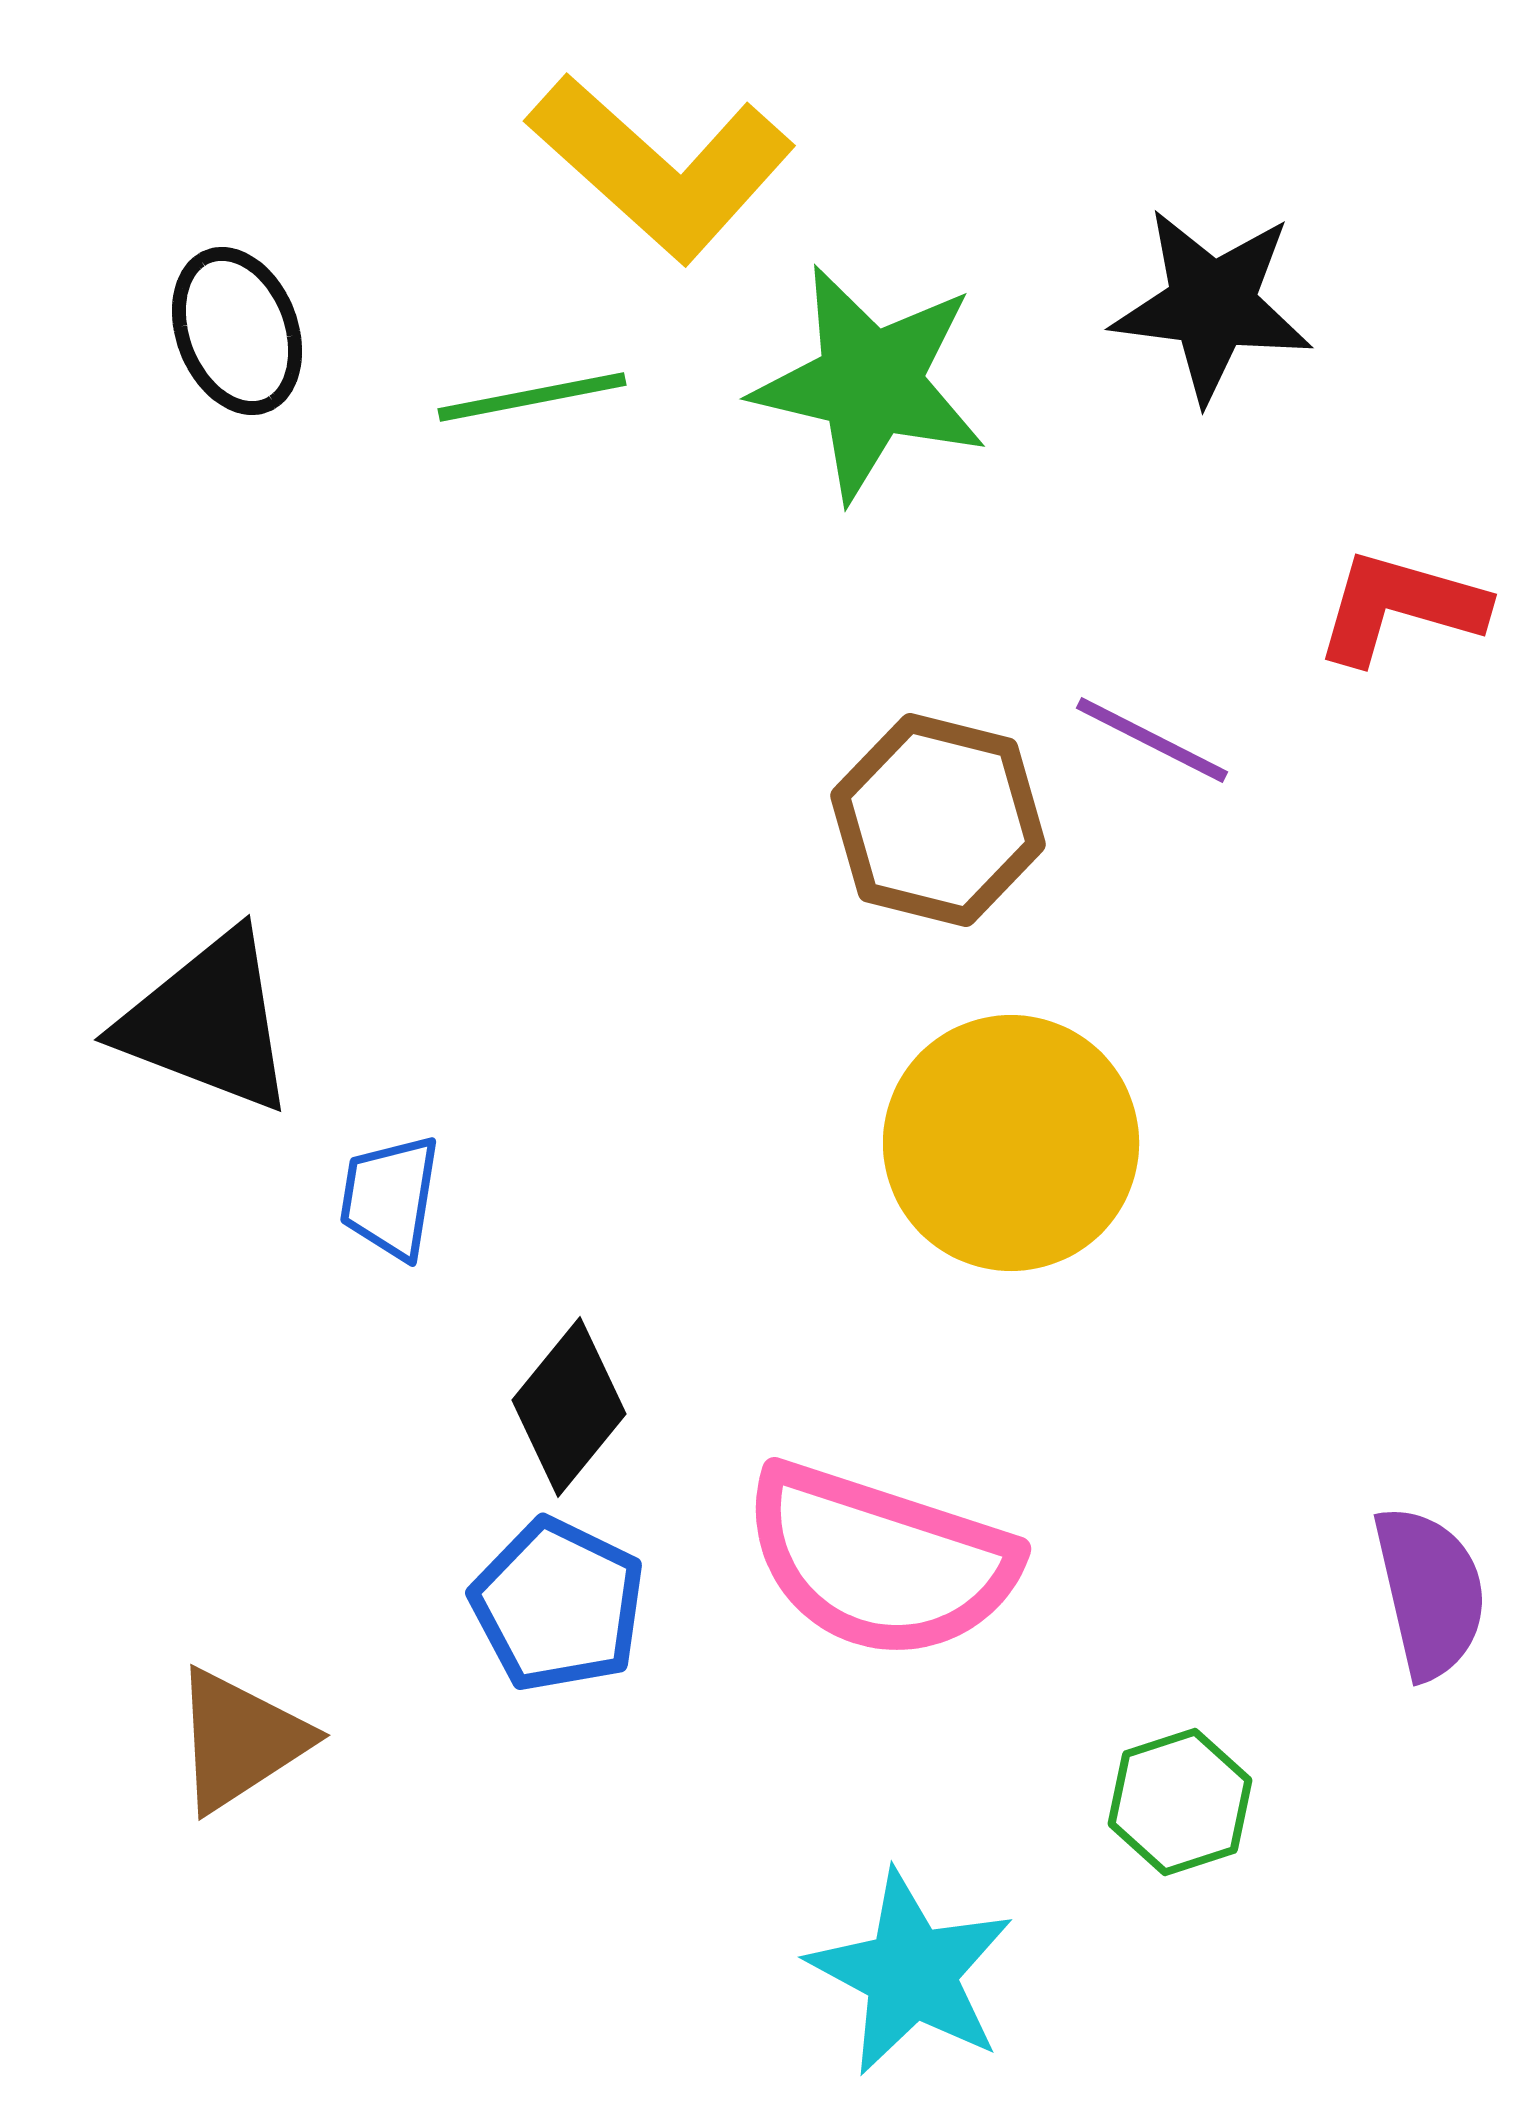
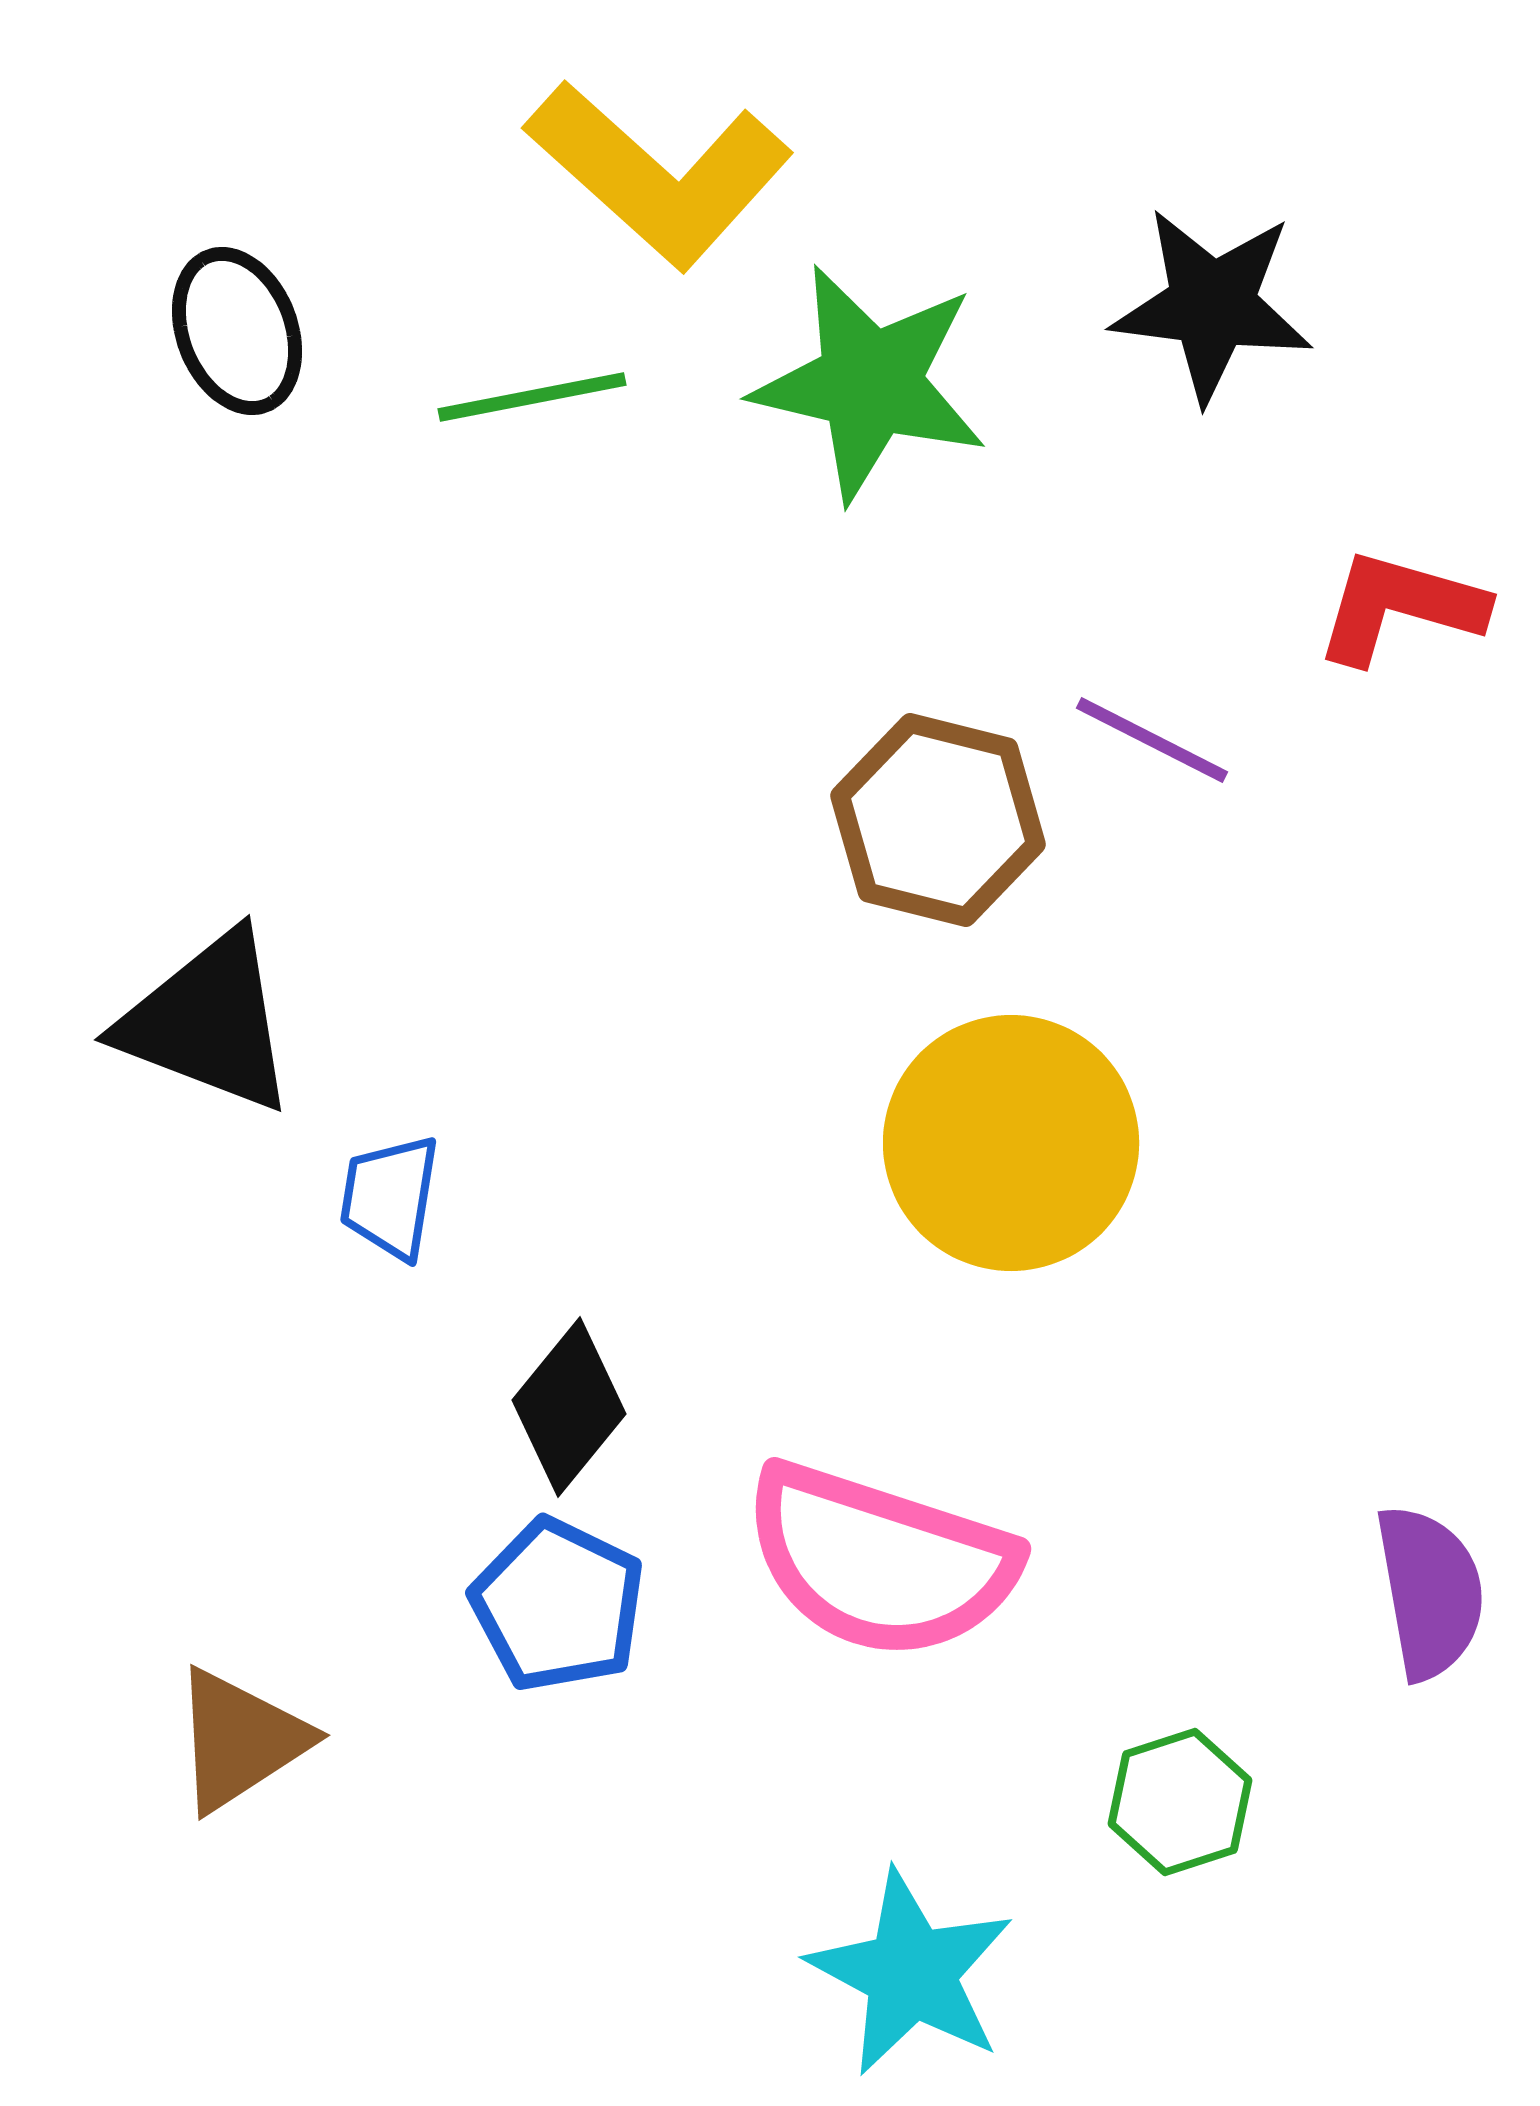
yellow L-shape: moved 2 px left, 7 px down
purple semicircle: rotated 3 degrees clockwise
